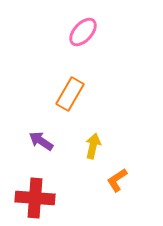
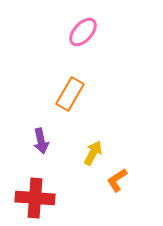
purple arrow: rotated 135 degrees counterclockwise
yellow arrow: moved 7 px down; rotated 15 degrees clockwise
